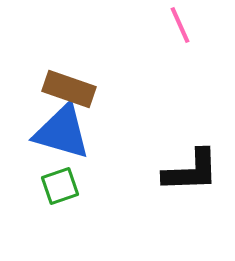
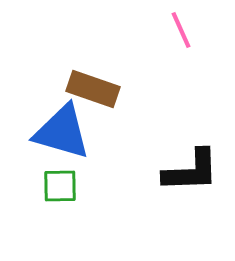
pink line: moved 1 px right, 5 px down
brown rectangle: moved 24 px right
green square: rotated 18 degrees clockwise
